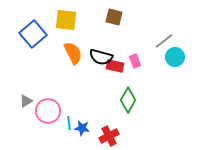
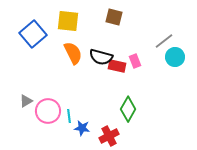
yellow square: moved 2 px right, 1 px down
red rectangle: moved 2 px right
green diamond: moved 9 px down
cyan line: moved 7 px up
